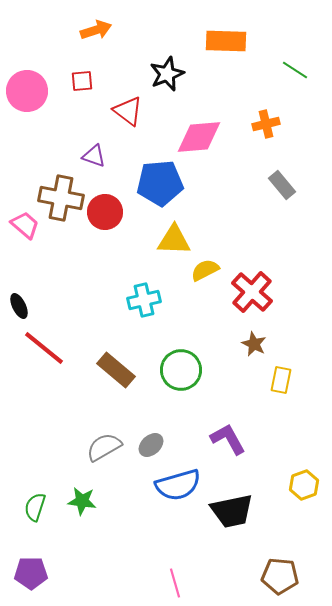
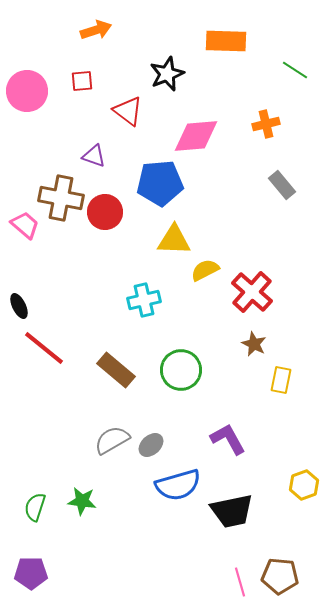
pink diamond: moved 3 px left, 1 px up
gray semicircle: moved 8 px right, 7 px up
pink line: moved 65 px right, 1 px up
